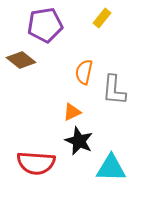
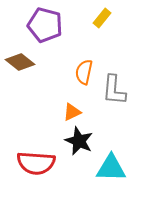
purple pentagon: rotated 24 degrees clockwise
brown diamond: moved 1 px left, 2 px down
